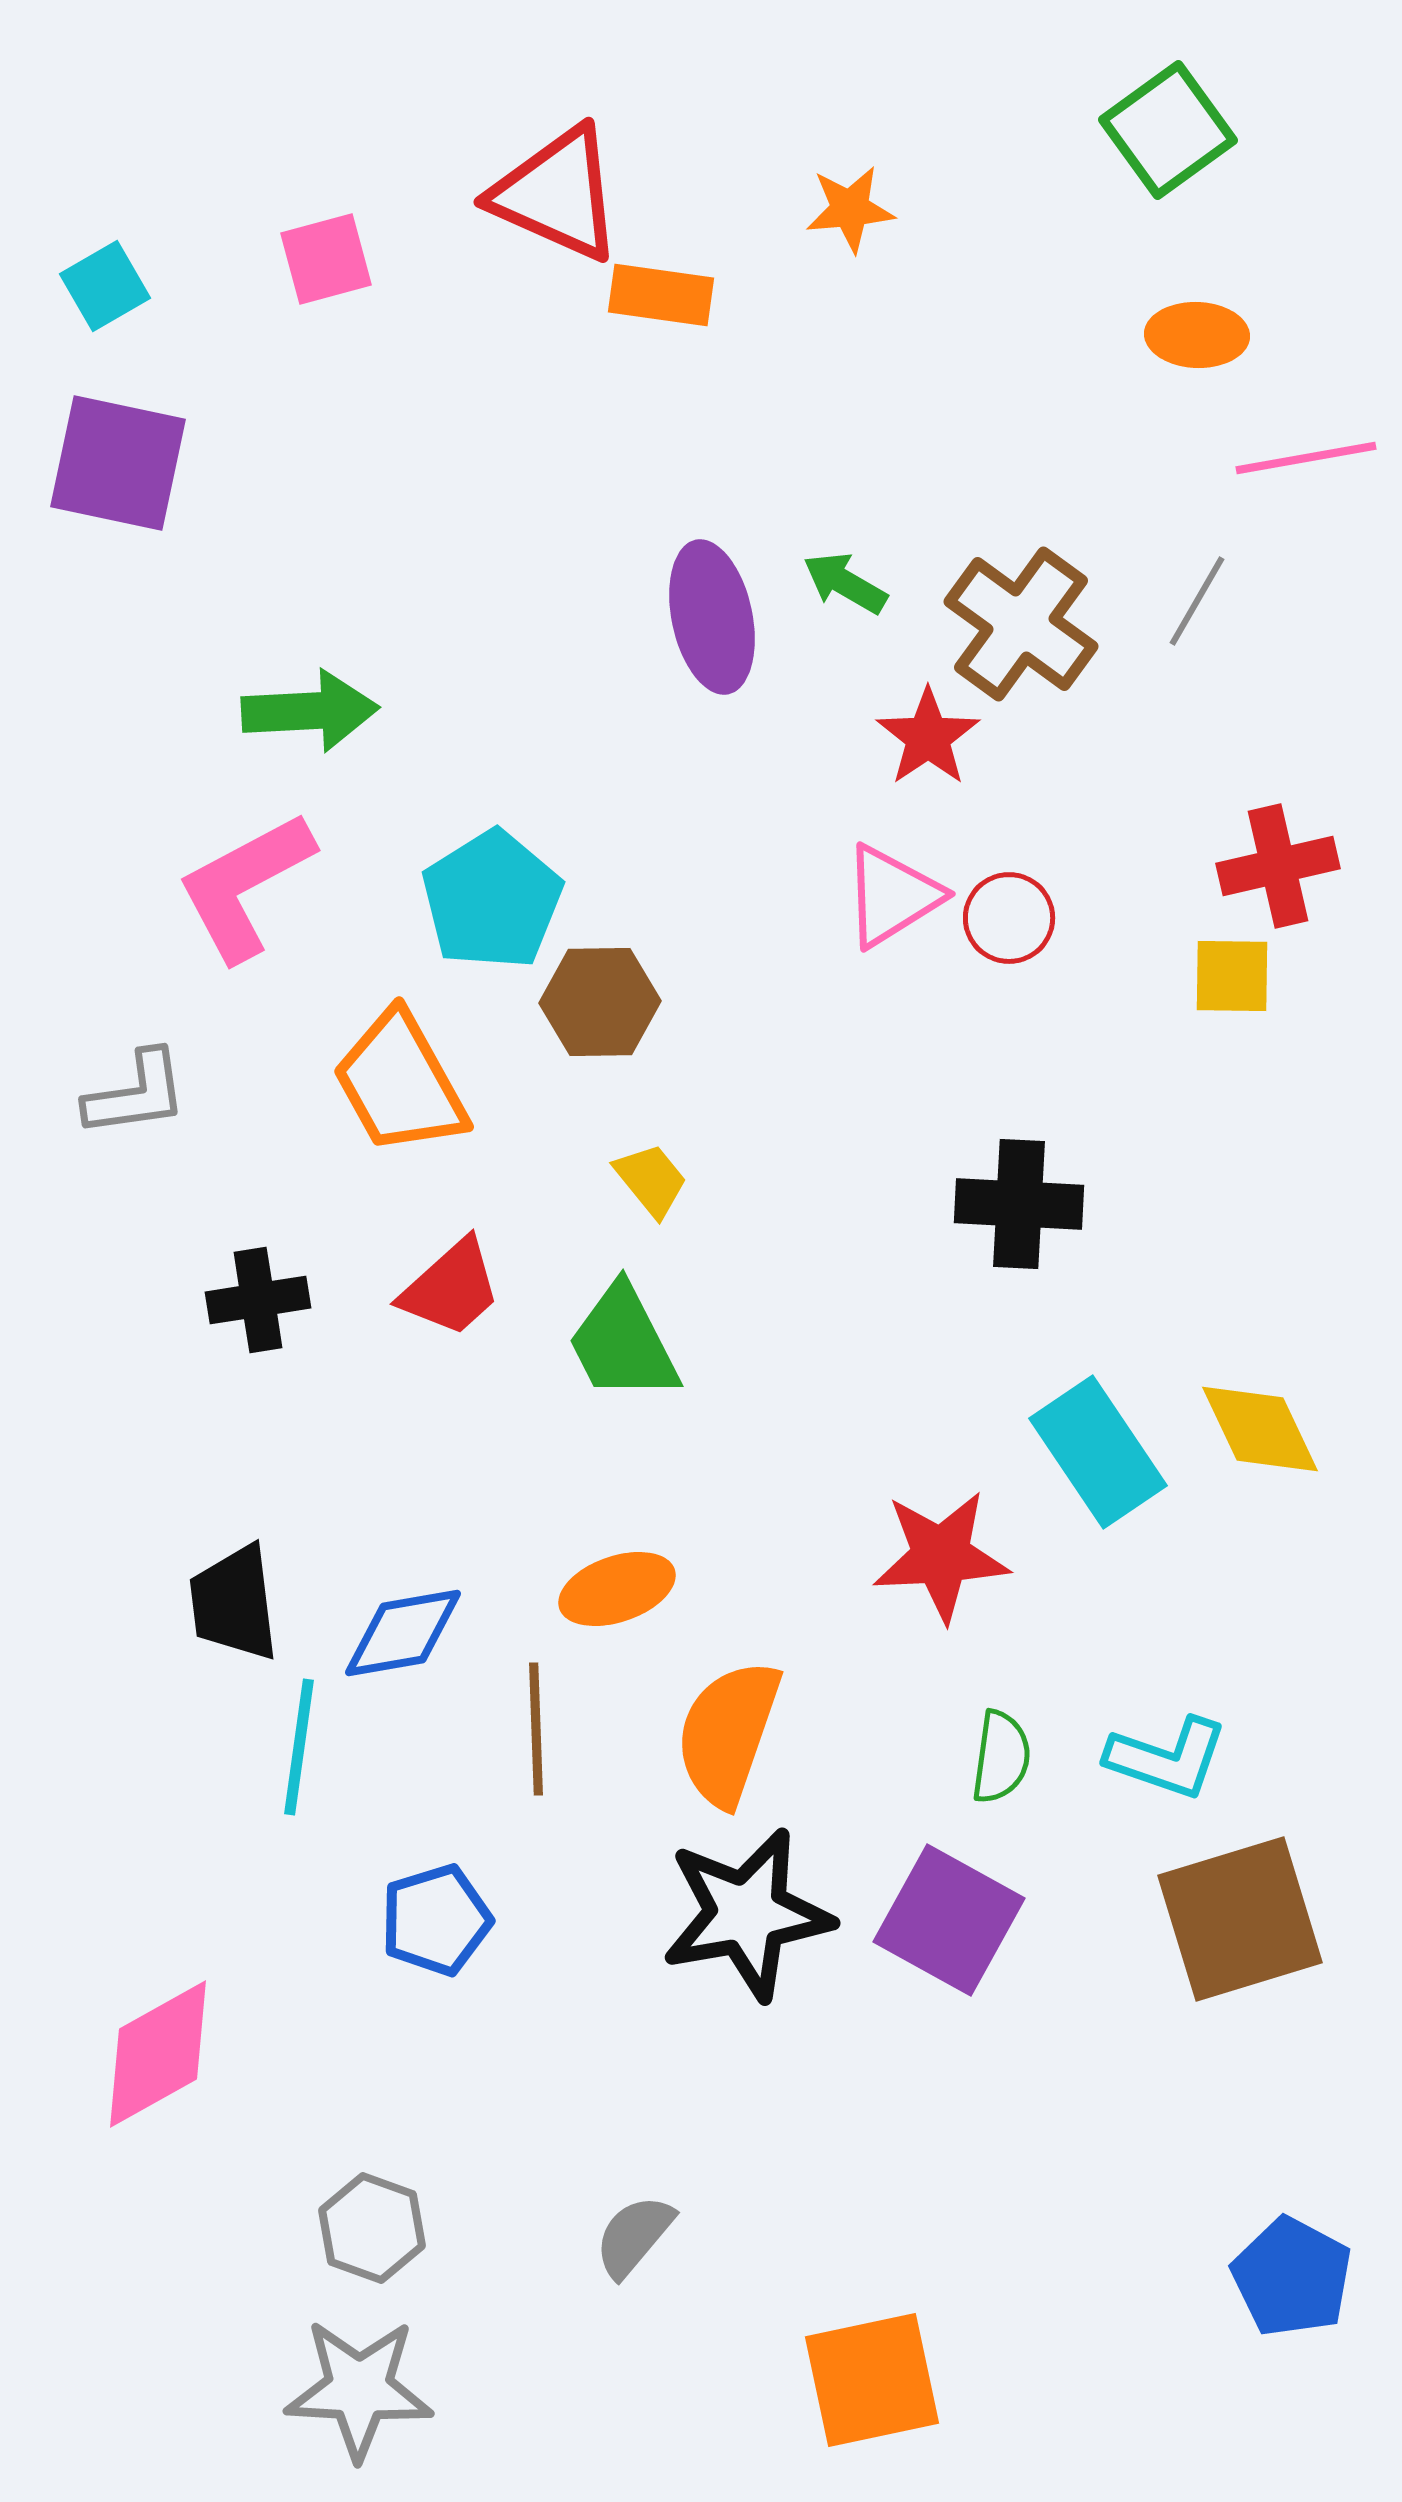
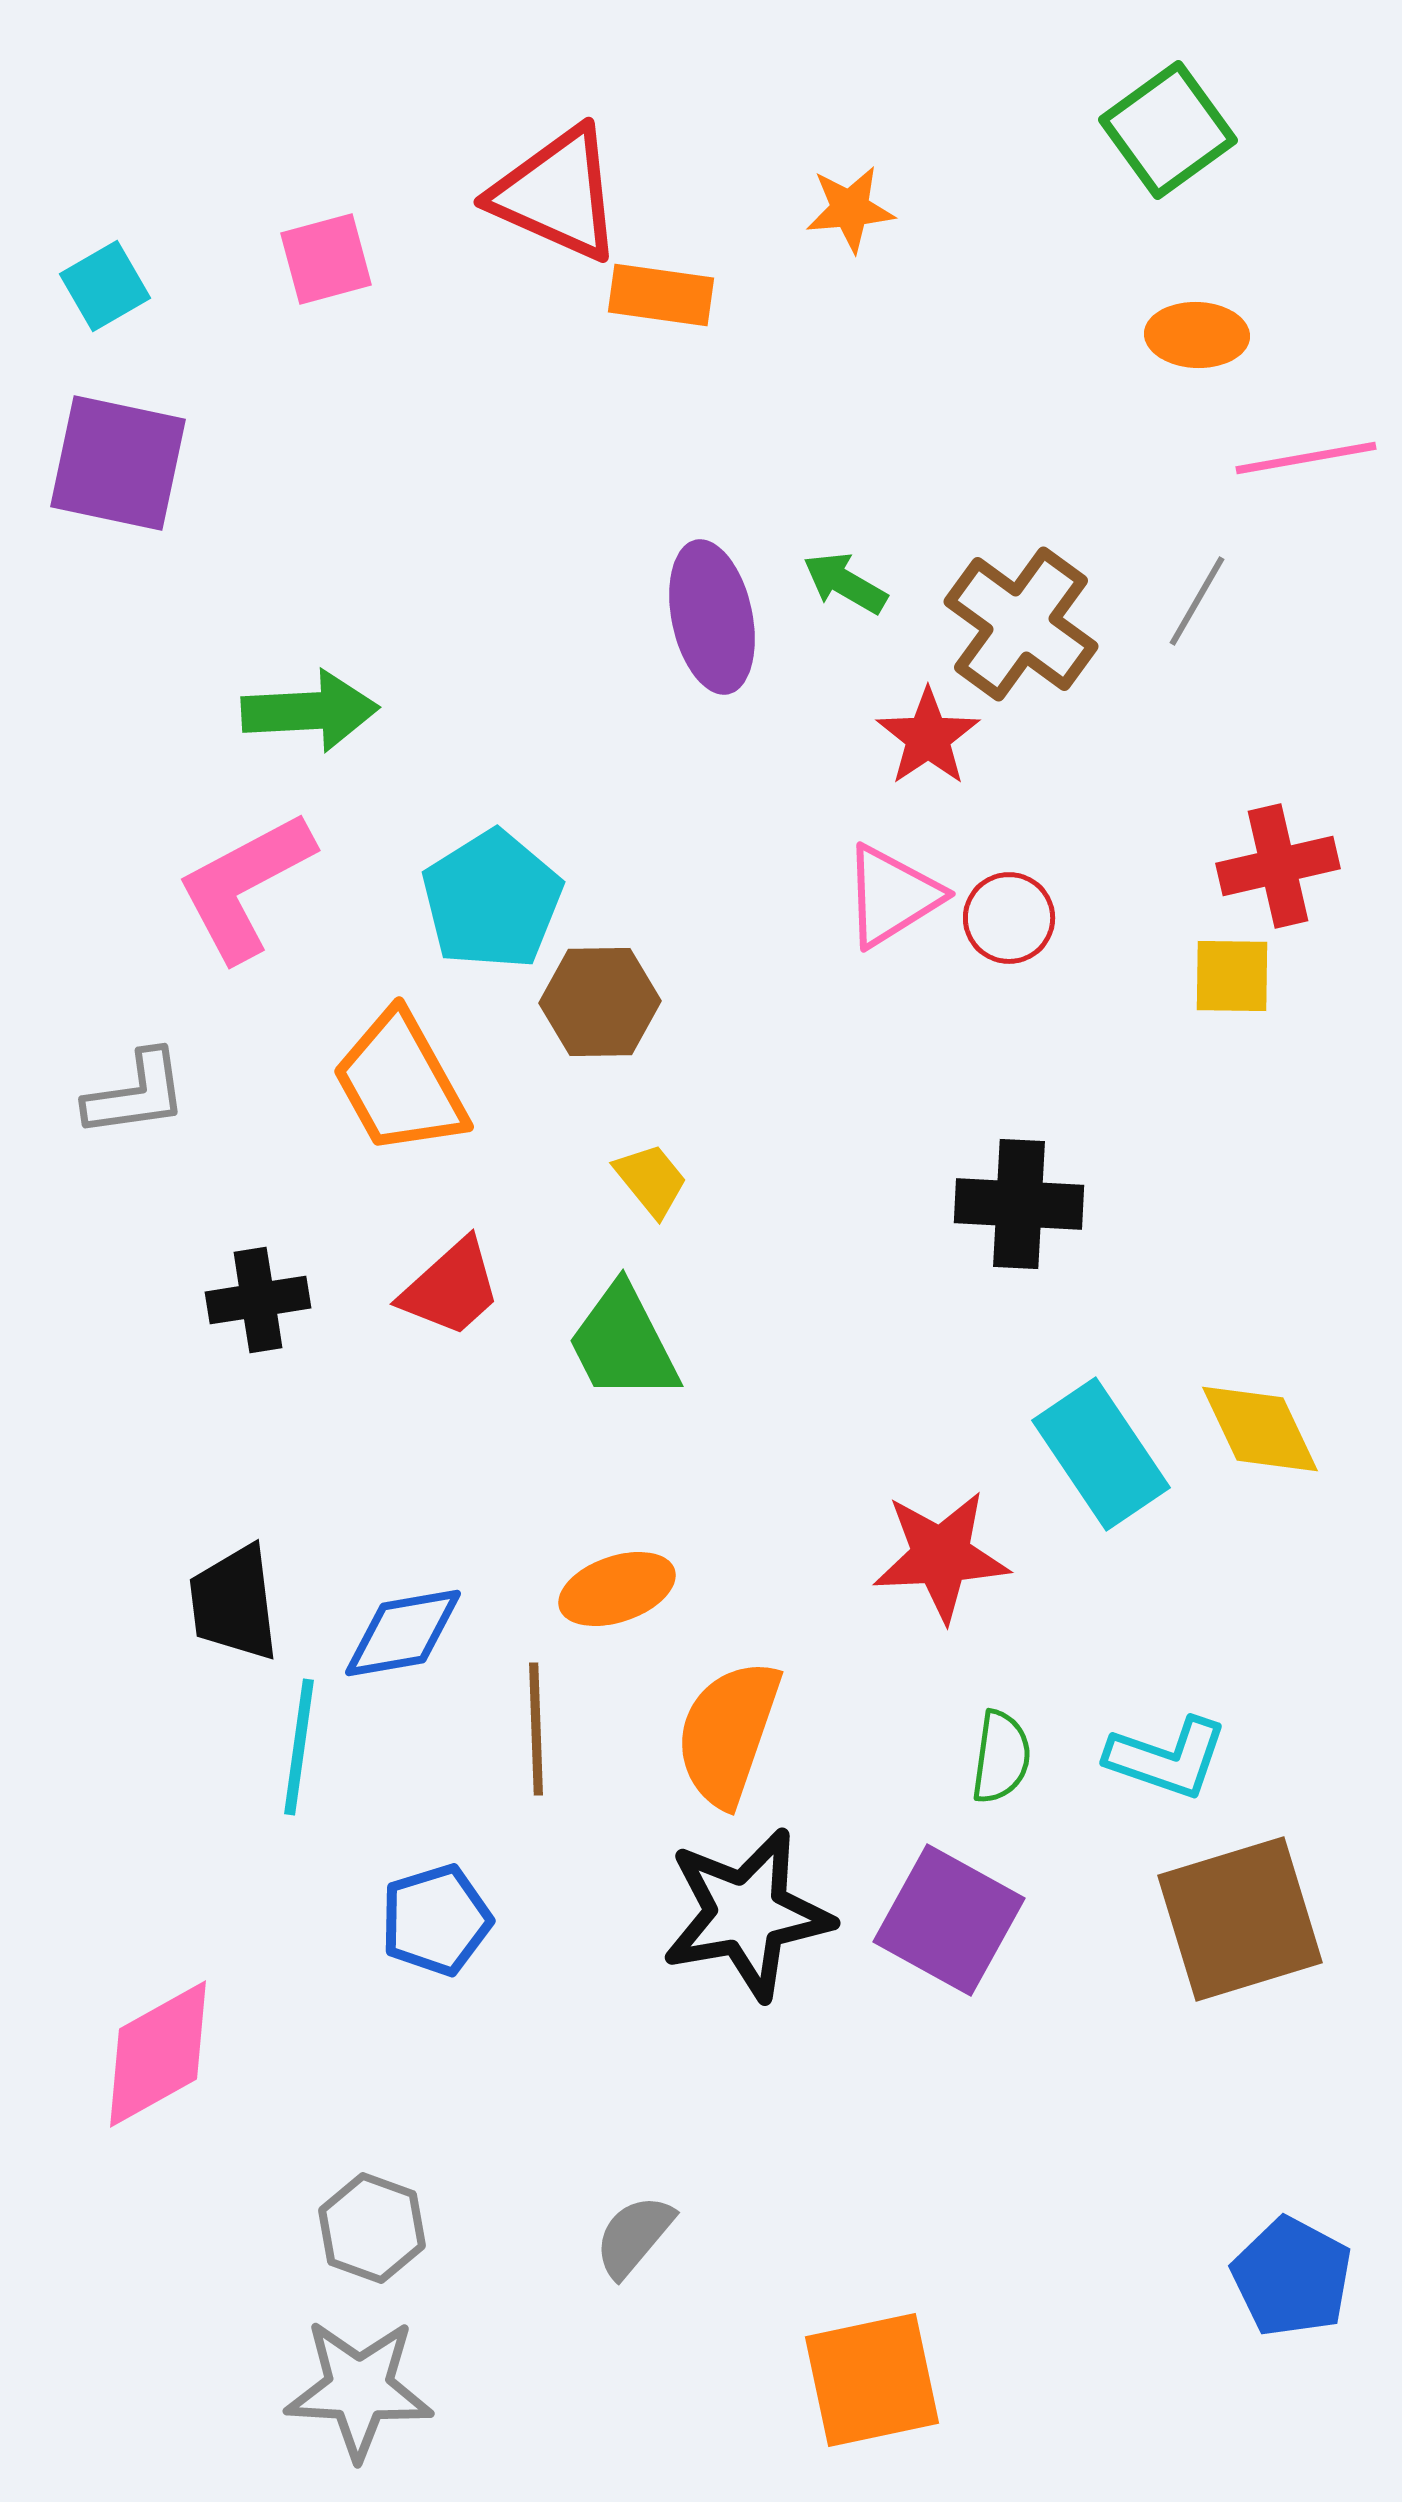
cyan rectangle at (1098, 1452): moved 3 px right, 2 px down
